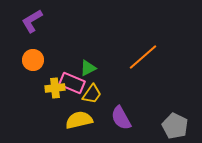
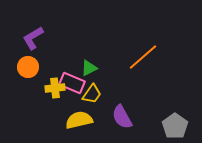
purple L-shape: moved 1 px right, 17 px down
orange circle: moved 5 px left, 7 px down
green triangle: moved 1 px right
purple semicircle: moved 1 px right, 1 px up
gray pentagon: rotated 10 degrees clockwise
